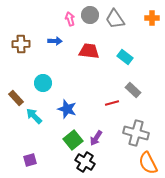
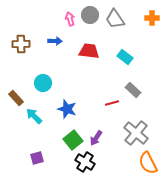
gray cross: rotated 25 degrees clockwise
purple square: moved 7 px right, 2 px up
